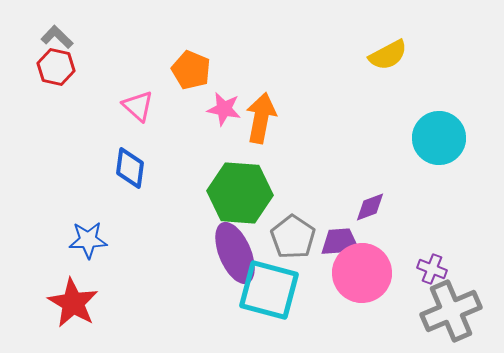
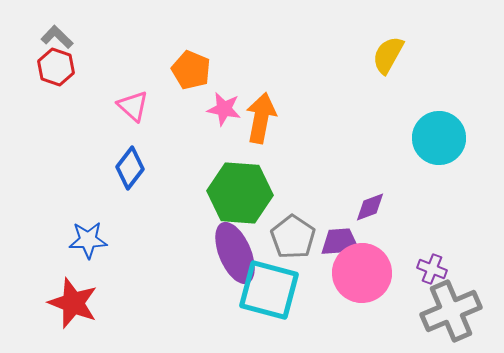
yellow semicircle: rotated 147 degrees clockwise
red hexagon: rotated 6 degrees clockwise
pink triangle: moved 5 px left
blue diamond: rotated 30 degrees clockwise
red star: rotated 9 degrees counterclockwise
